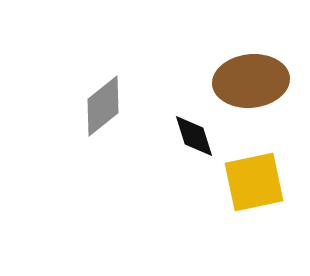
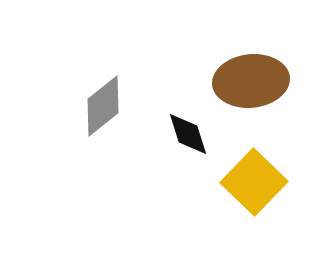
black diamond: moved 6 px left, 2 px up
yellow square: rotated 34 degrees counterclockwise
